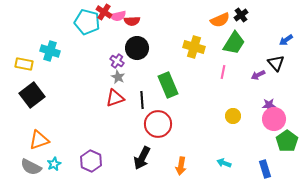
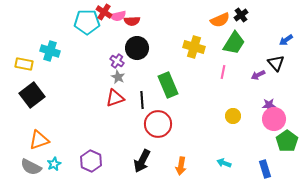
cyan pentagon: rotated 15 degrees counterclockwise
black arrow: moved 3 px down
